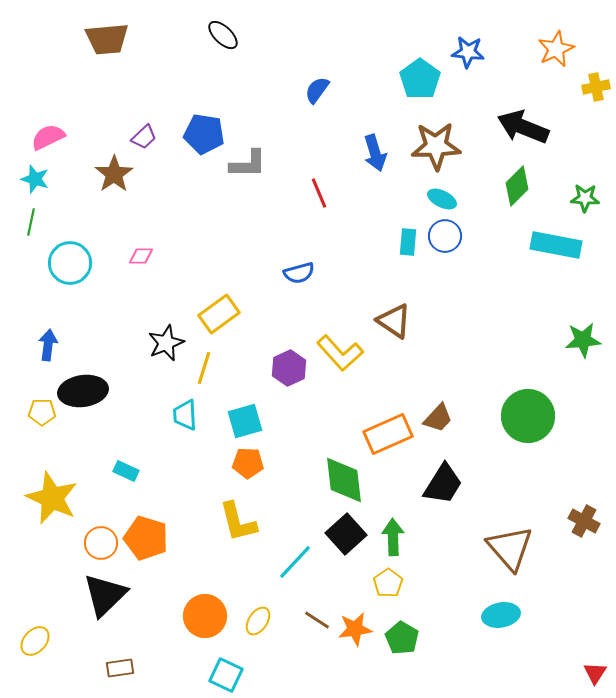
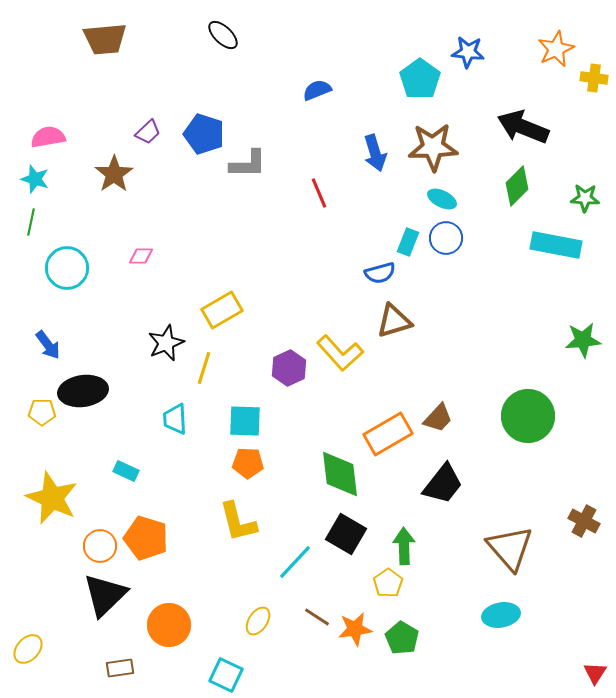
brown trapezoid at (107, 39): moved 2 px left
yellow cross at (596, 87): moved 2 px left, 9 px up; rotated 20 degrees clockwise
blue semicircle at (317, 90): rotated 32 degrees clockwise
blue pentagon at (204, 134): rotated 9 degrees clockwise
pink semicircle at (48, 137): rotated 16 degrees clockwise
purple trapezoid at (144, 137): moved 4 px right, 5 px up
brown star at (436, 146): moved 3 px left, 1 px down
blue circle at (445, 236): moved 1 px right, 2 px down
cyan rectangle at (408, 242): rotated 16 degrees clockwise
cyan circle at (70, 263): moved 3 px left, 5 px down
blue semicircle at (299, 273): moved 81 px right
yellow rectangle at (219, 314): moved 3 px right, 4 px up; rotated 6 degrees clockwise
brown triangle at (394, 321): rotated 51 degrees counterclockwise
blue arrow at (48, 345): rotated 136 degrees clockwise
cyan trapezoid at (185, 415): moved 10 px left, 4 px down
cyan square at (245, 421): rotated 18 degrees clockwise
orange rectangle at (388, 434): rotated 6 degrees counterclockwise
green diamond at (344, 480): moved 4 px left, 6 px up
black trapezoid at (443, 484): rotated 6 degrees clockwise
black square at (346, 534): rotated 18 degrees counterclockwise
green arrow at (393, 537): moved 11 px right, 9 px down
orange circle at (101, 543): moved 1 px left, 3 px down
orange circle at (205, 616): moved 36 px left, 9 px down
brown line at (317, 620): moved 3 px up
yellow ellipse at (35, 641): moved 7 px left, 8 px down
